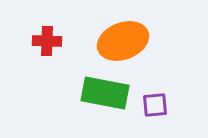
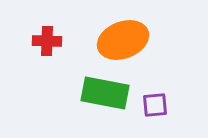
orange ellipse: moved 1 px up
